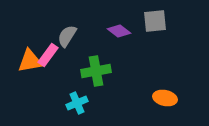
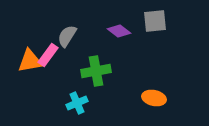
orange ellipse: moved 11 px left
